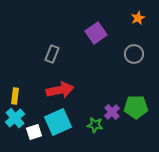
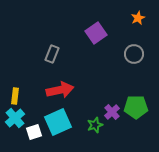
green star: rotated 28 degrees counterclockwise
